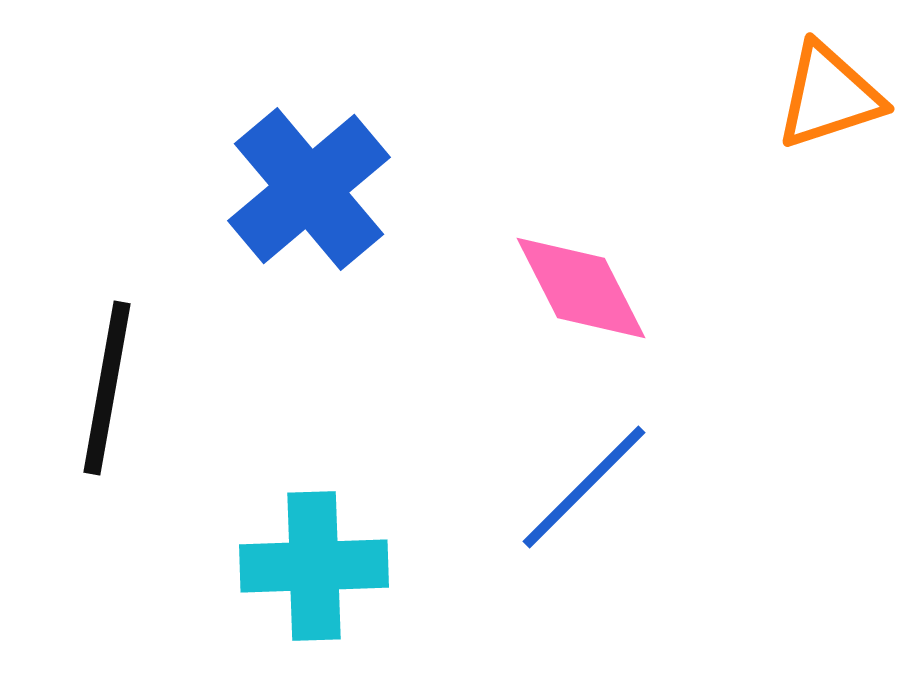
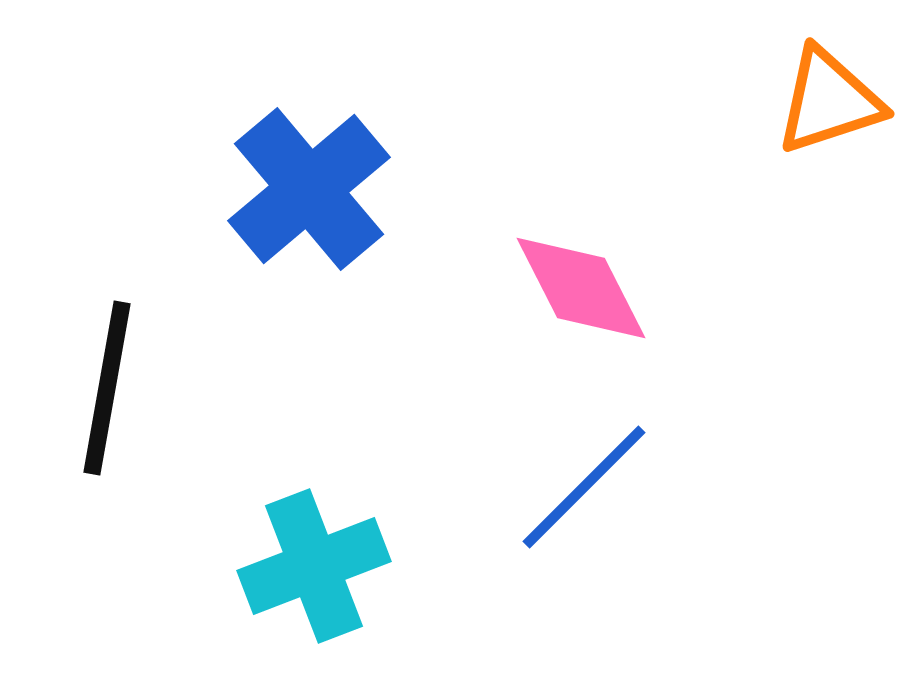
orange triangle: moved 5 px down
cyan cross: rotated 19 degrees counterclockwise
